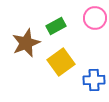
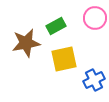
brown star: rotated 12 degrees clockwise
yellow square: moved 3 px right, 3 px up; rotated 24 degrees clockwise
blue cross: rotated 25 degrees counterclockwise
